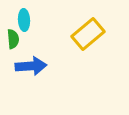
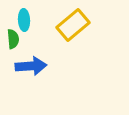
yellow rectangle: moved 15 px left, 9 px up
